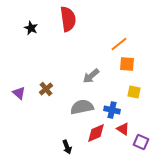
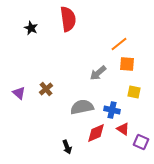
gray arrow: moved 7 px right, 3 px up
